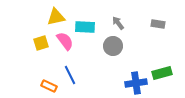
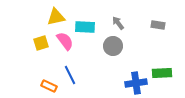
gray rectangle: moved 1 px down
green rectangle: rotated 12 degrees clockwise
